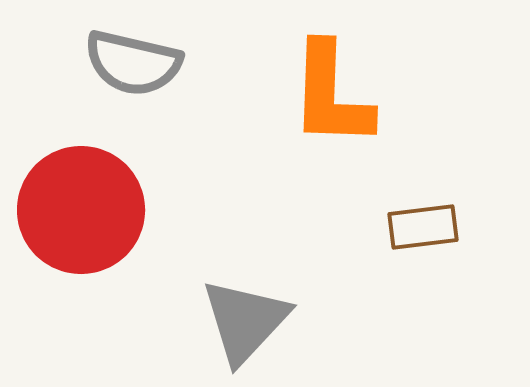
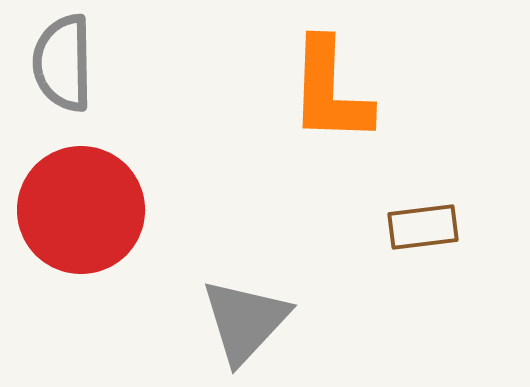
gray semicircle: moved 70 px left; rotated 76 degrees clockwise
orange L-shape: moved 1 px left, 4 px up
